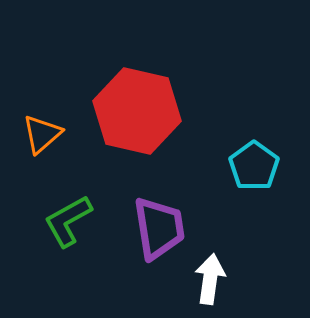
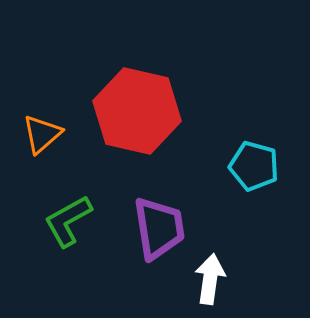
cyan pentagon: rotated 21 degrees counterclockwise
